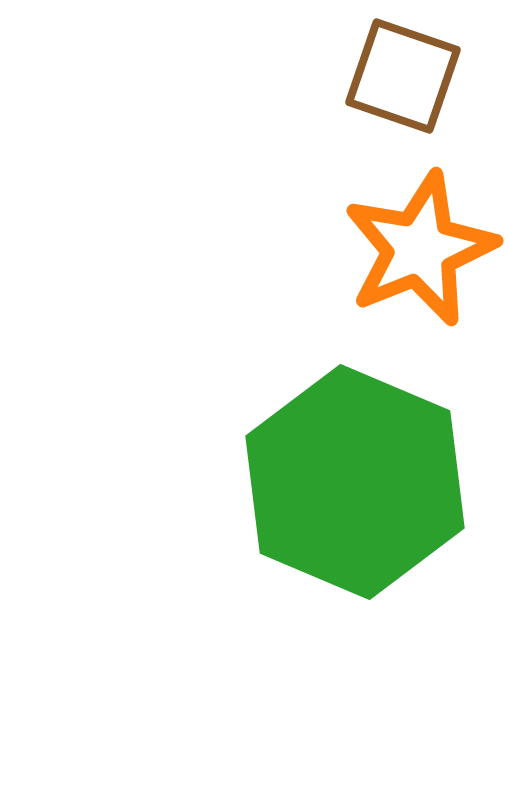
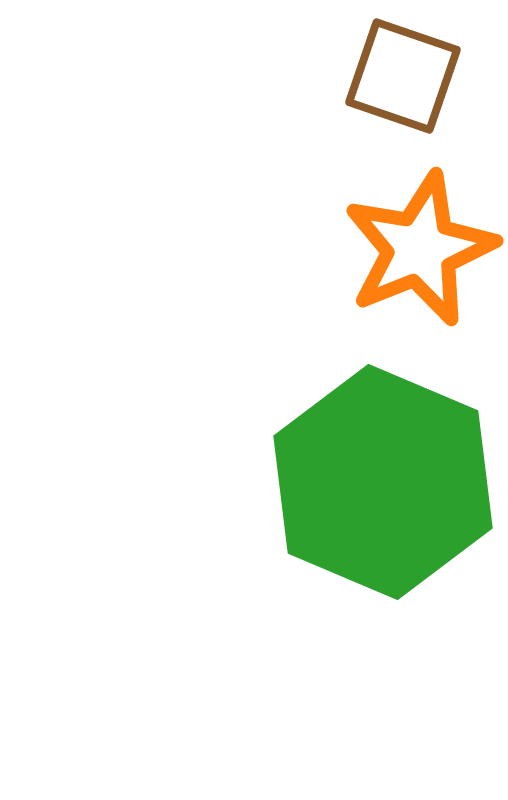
green hexagon: moved 28 px right
